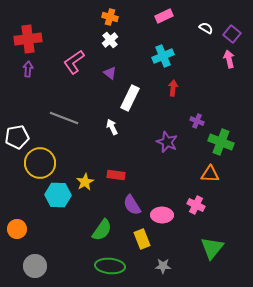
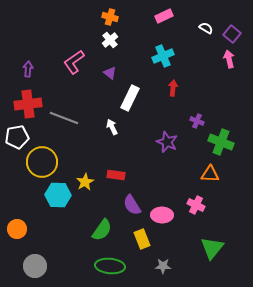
red cross: moved 65 px down
yellow circle: moved 2 px right, 1 px up
